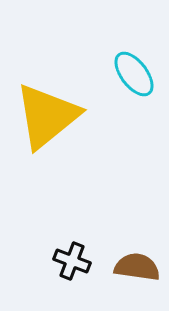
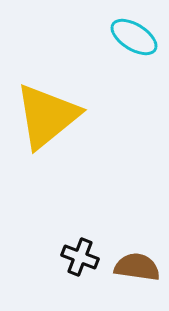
cyan ellipse: moved 37 px up; rotated 21 degrees counterclockwise
black cross: moved 8 px right, 4 px up
